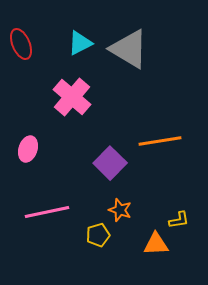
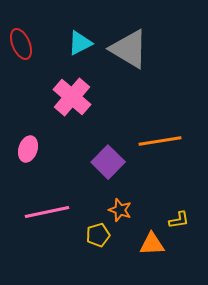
purple square: moved 2 px left, 1 px up
orange triangle: moved 4 px left
